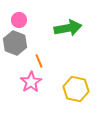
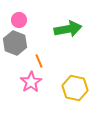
green arrow: moved 1 px down
yellow hexagon: moved 1 px left, 1 px up
